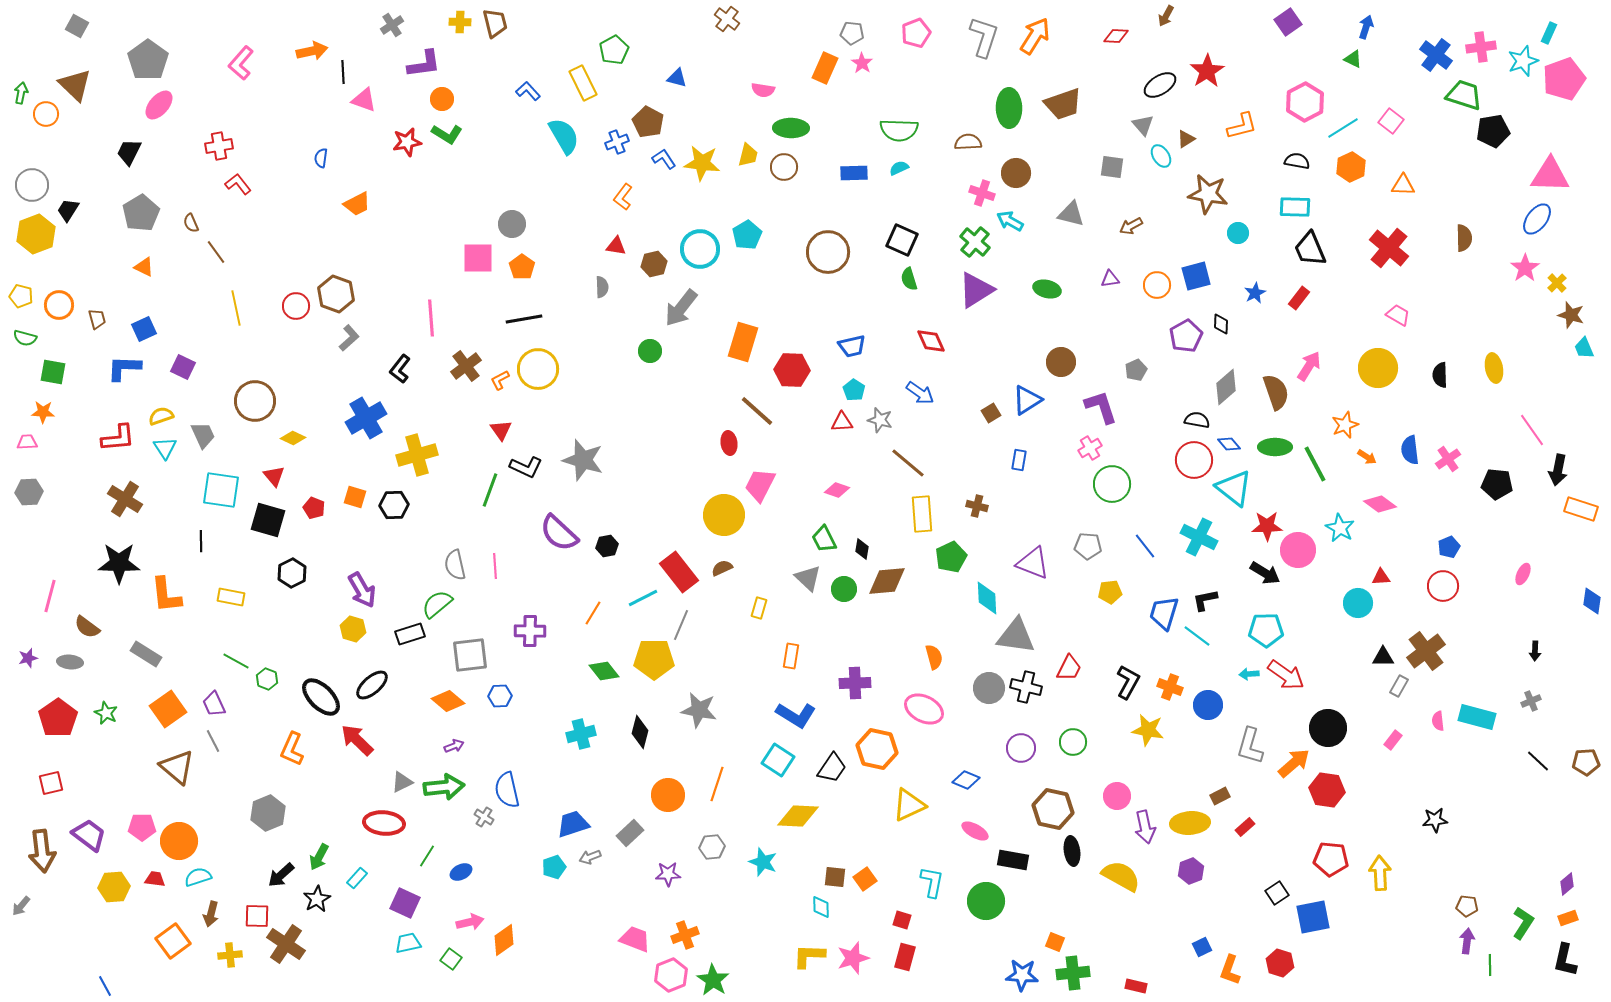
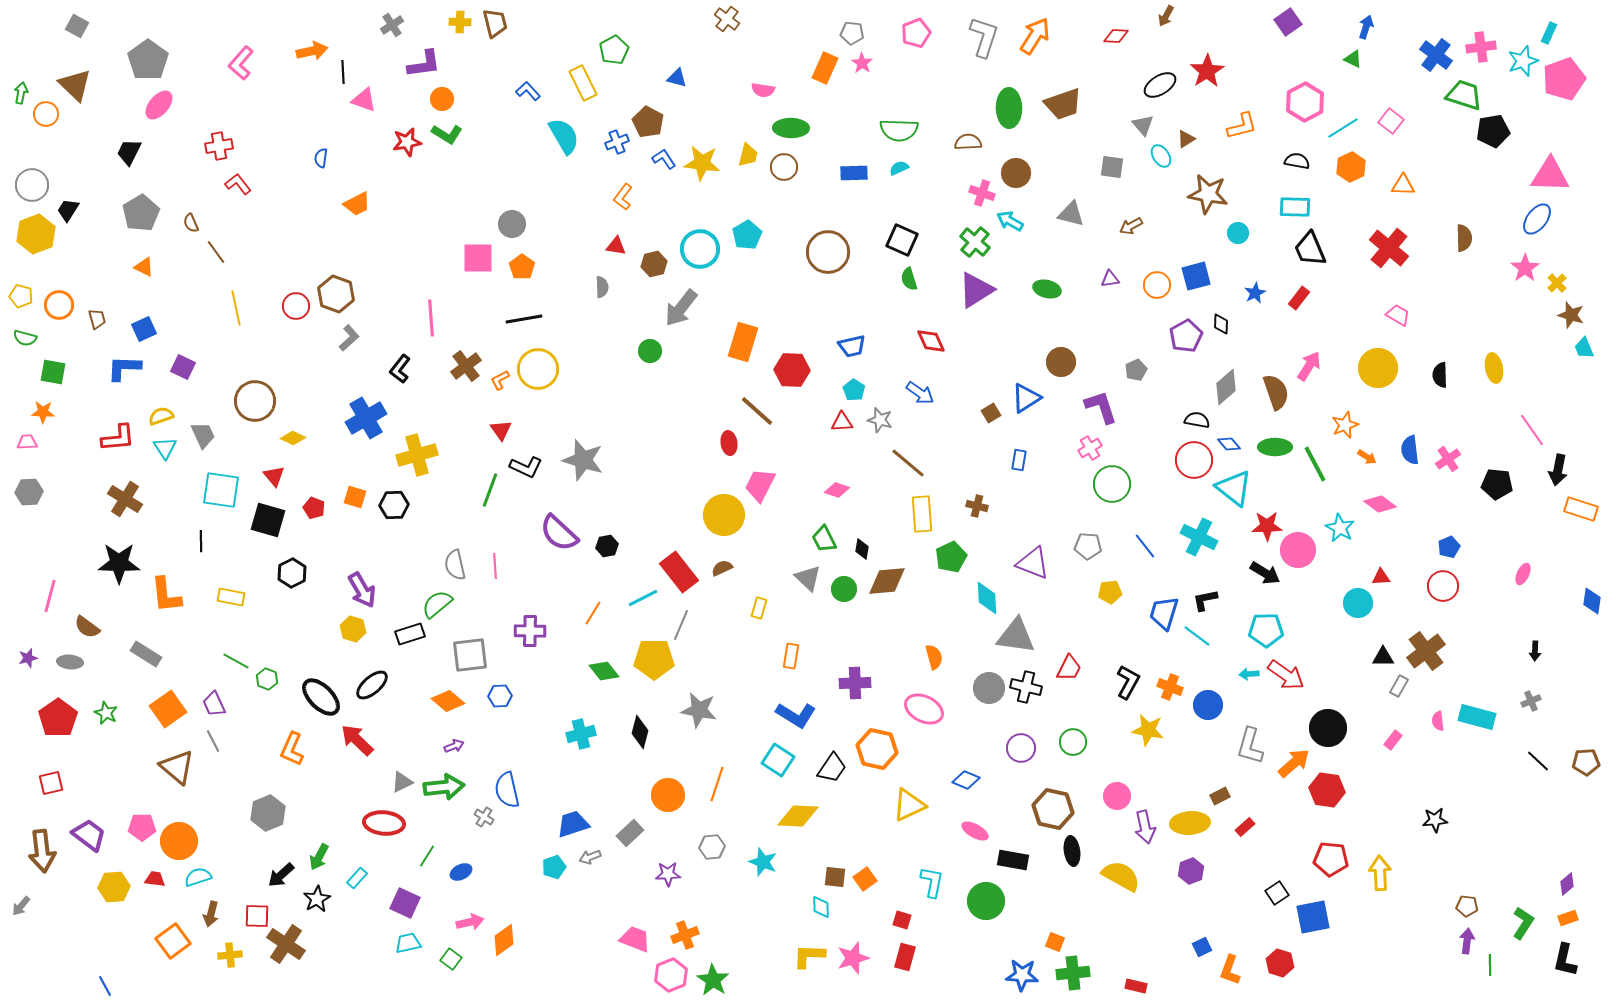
blue triangle at (1027, 400): moved 1 px left, 2 px up
